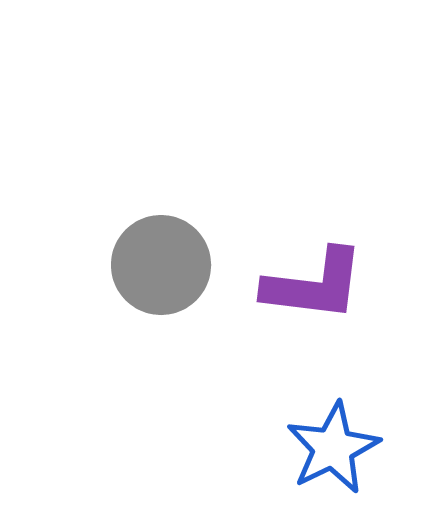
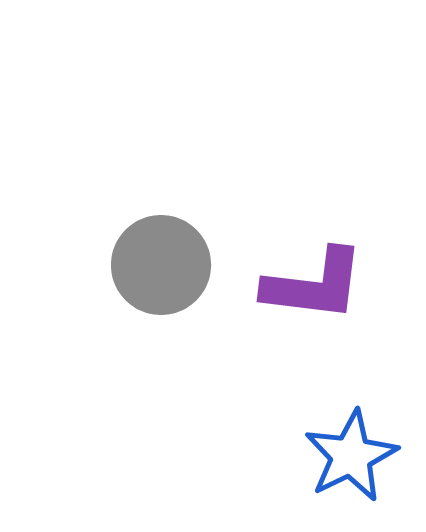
blue star: moved 18 px right, 8 px down
